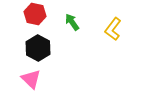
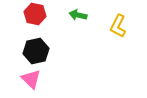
green arrow: moved 6 px right, 7 px up; rotated 42 degrees counterclockwise
yellow L-shape: moved 5 px right, 3 px up; rotated 10 degrees counterclockwise
black hexagon: moved 2 px left, 3 px down; rotated 20 degrees clockwise
